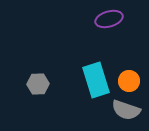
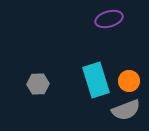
gray semicircle: rotated 40 degrees counterclockwise
